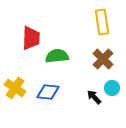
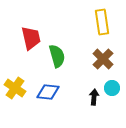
red trapezoid: rotated 15 degrees counterclockwise
green semicircle: rotated 80 degrees clockwise
black arrow: rotated 49 degrees clockwise
